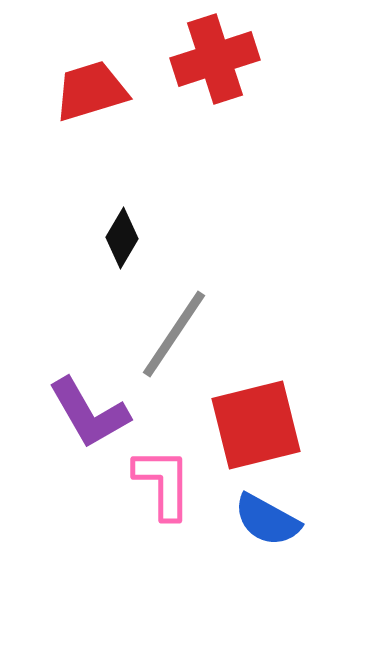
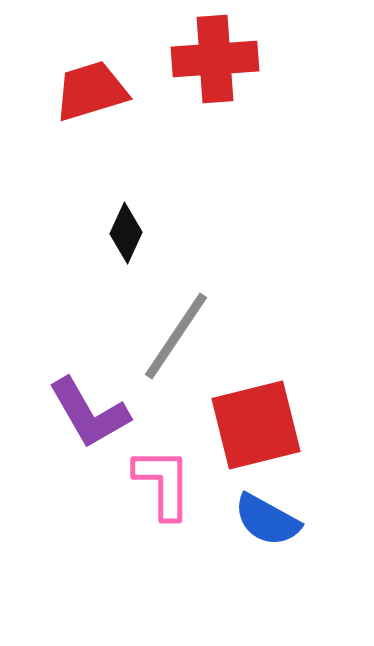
red cross: rotated 14 degrees clockwise
black diamond: moved 4 px right, 5 px up; rotated 6 degrees counterclockwise
gray line: moved 2 px right, 2 px down
